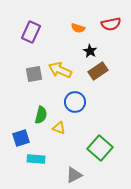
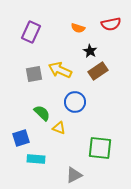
green semicircle: moved 1 px right, 2 px up; rotated 60 degrees counterclockwise
green square: rotated 35 degrees counterclockwise
